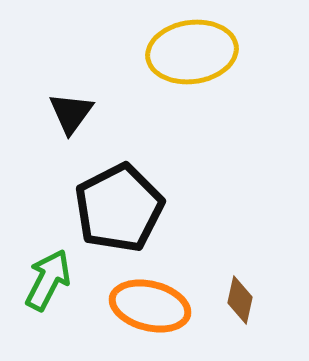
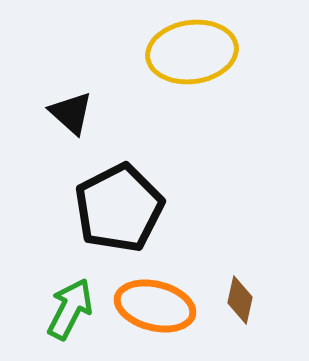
black triangle: rotated 24 degrees counterclockwise
green arrow: moved 22 px right, 29 px down
orange ellipse: moved 5 px right
